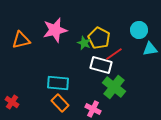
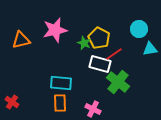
cyan circle: moved 1 px up
white rectangle: moved 1 px left, 1 px up
cyan rectangle: moved 3 px right
green cross: moved 4 px right, 5 px up
orange rectangle: rotated 42 degrees clockwise
